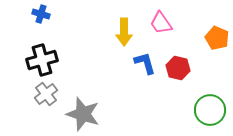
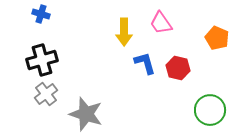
gray star: moved 3 px right
